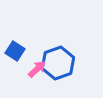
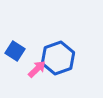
blue hexagon: moved 5 px up
